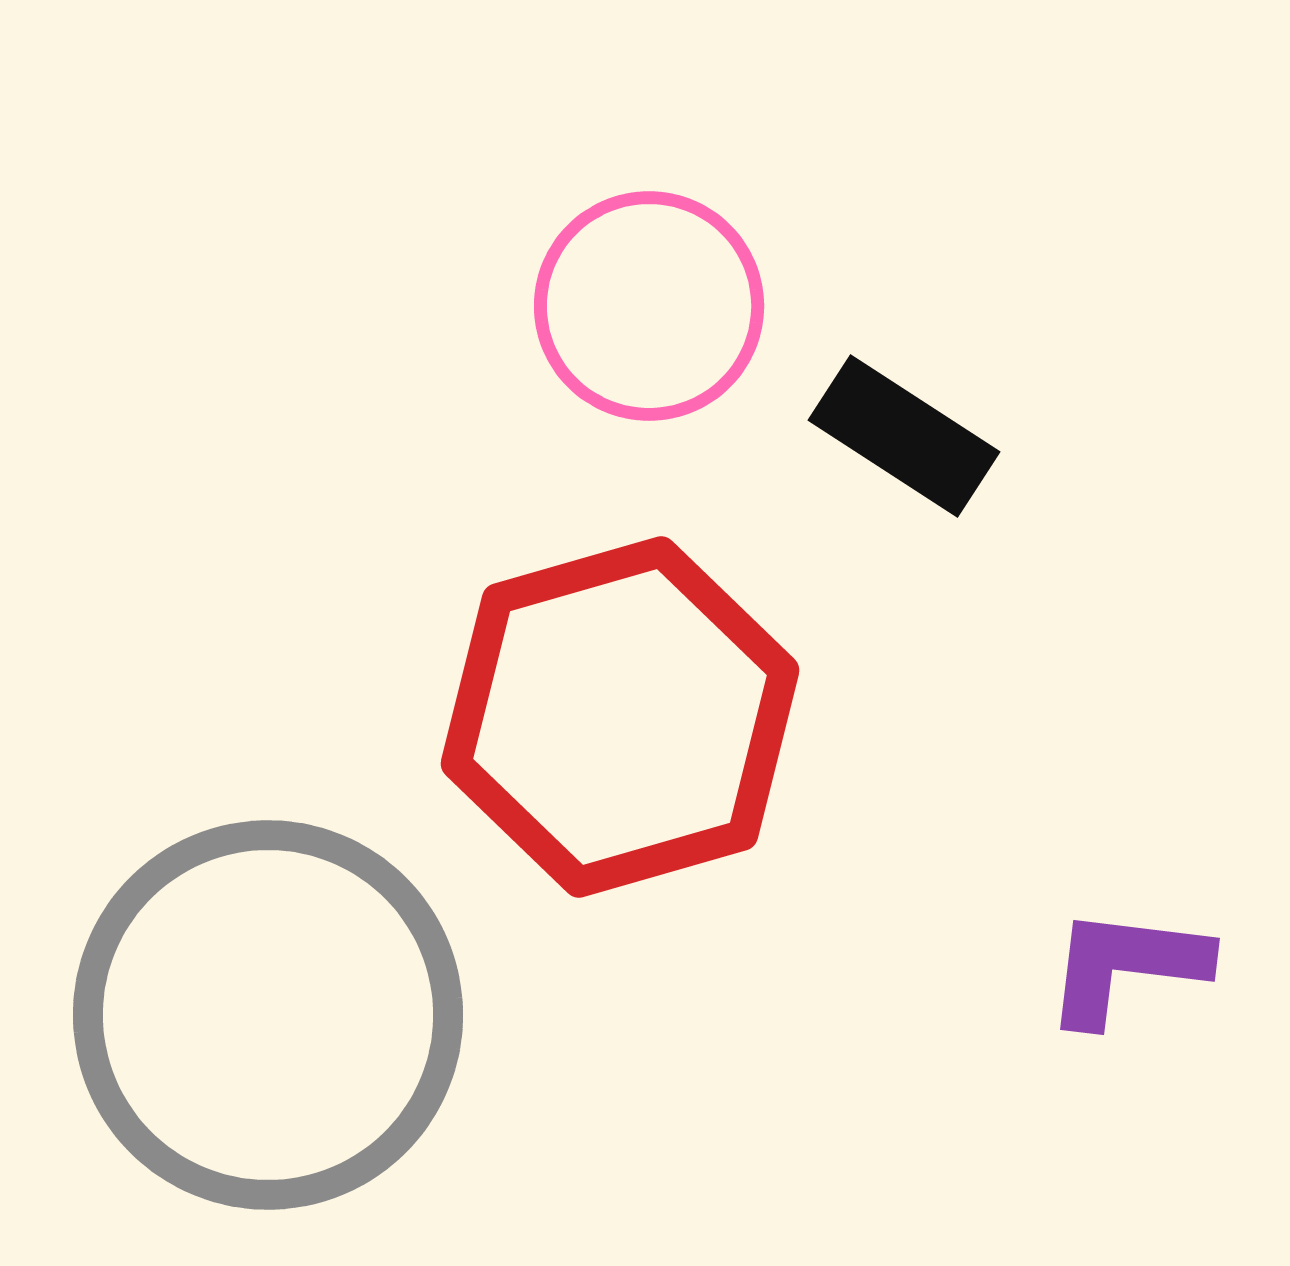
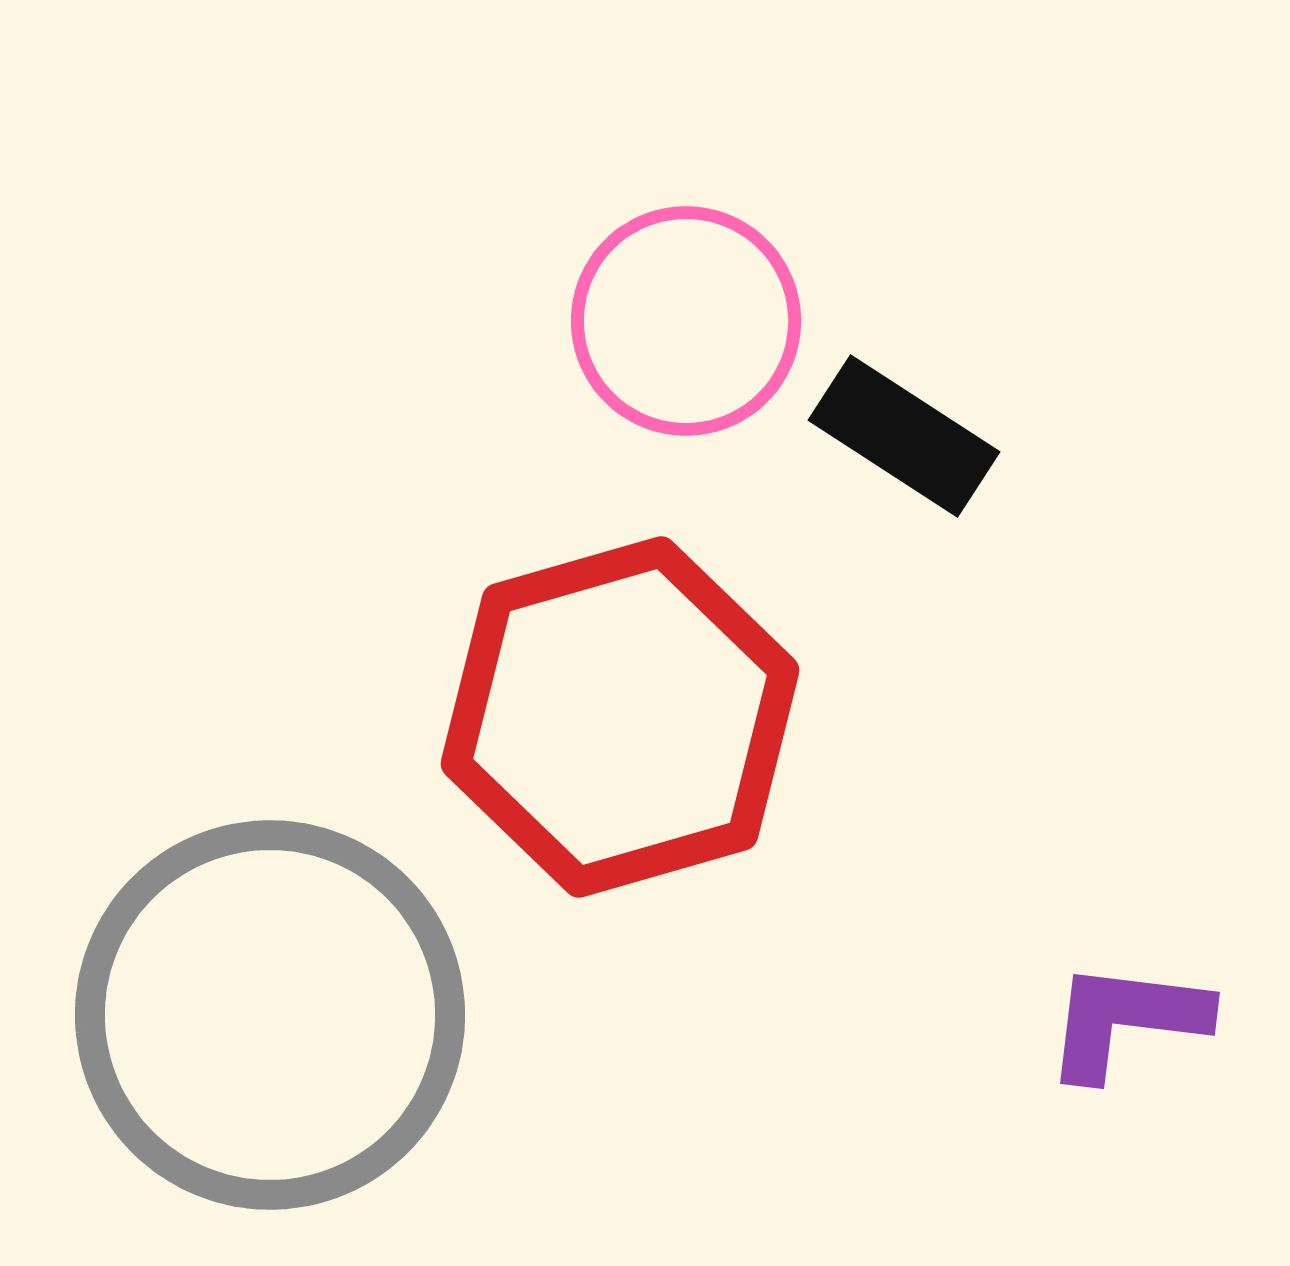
pink circle: moved 37 px right, 15 px down
purple L-shape: moved 54 px down
gray circle: moved 2 px right
